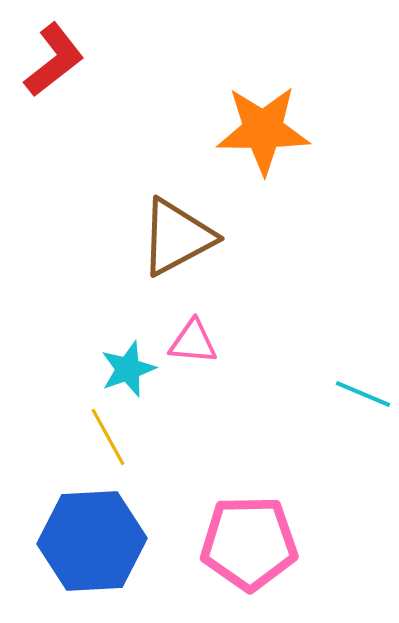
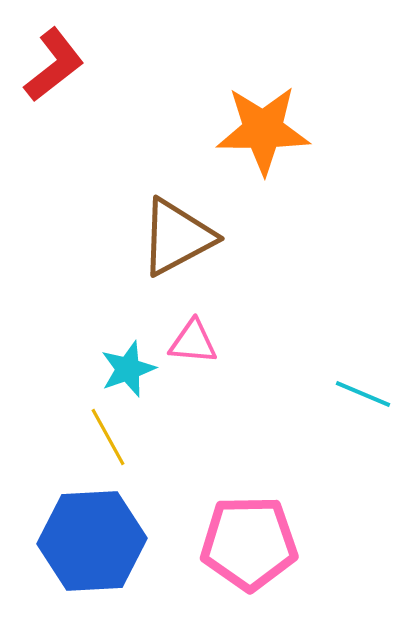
red L-shape: moved 5 px down
